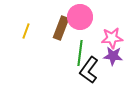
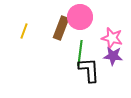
yellow line: moved 2 px left
pink star: rotated 20 degrees clockwise
black L-shape: rotated 140 degrees clockwise
